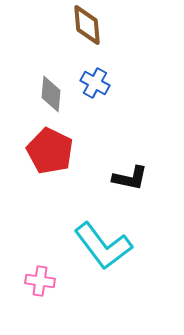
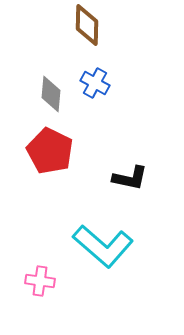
brown diamond: rotated 6 degrees clockwise
cyan L-shape: rotated 12 degrees counterclockwise
